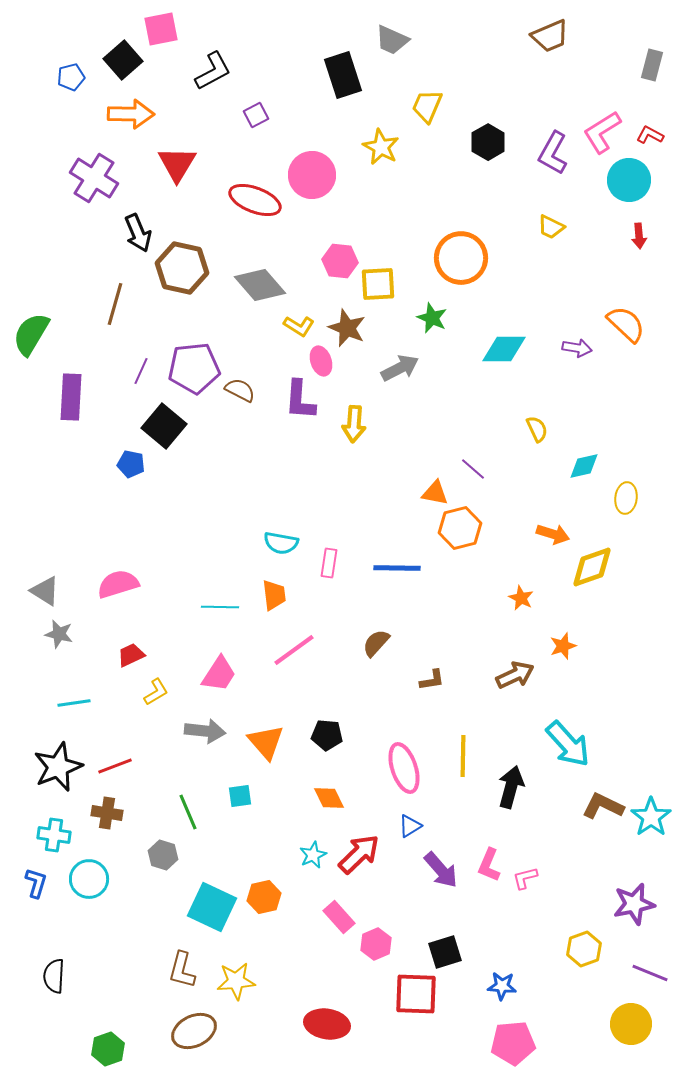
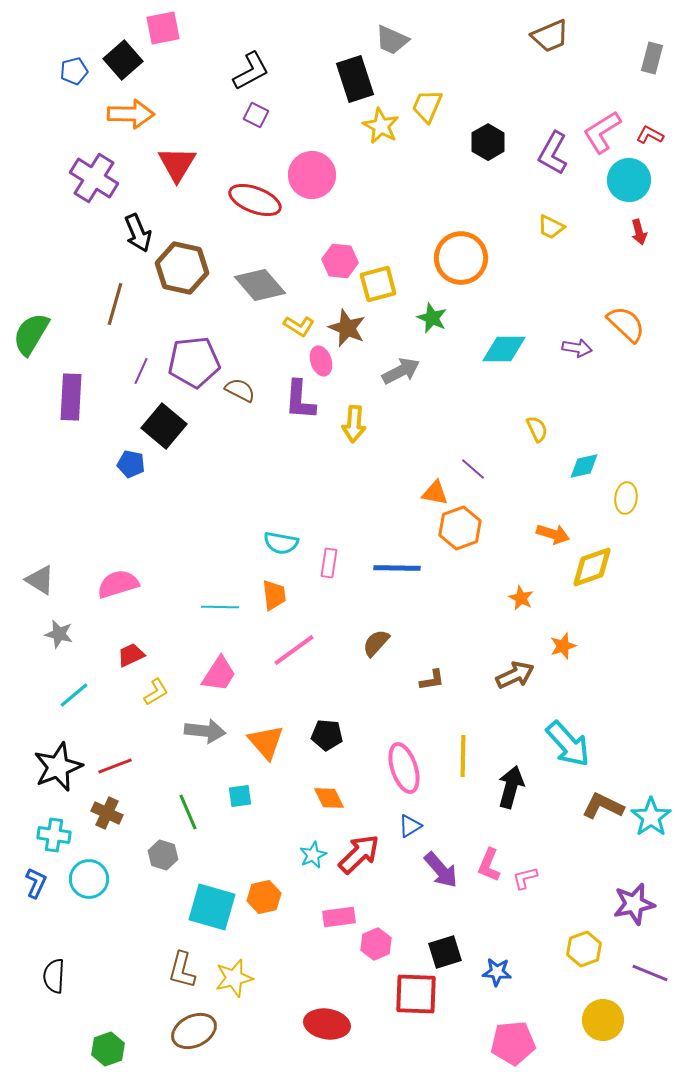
pink square at (161, 29): moved 2 px right, 1 px up
gray rectangle at (652, 65): moved 7 px up
black L-shape at (213, 71): moved 38 px right
black rectangle at (343, 75): moved 12 px right, 4 px down
blue pentagon at (71, 77): moved 3 px right, 6 px up
purple square at (256, 115): rotated 35 degrees counterclockwise
yellow star at (381, 147): moved 21 px up
red arrow at (639, 236): moved 4 px up; rotated 10 degrees counterclockwise
yellow square at (378, 284): rotated 12 degrees counterclockwise
purple pentagon at (194, 368): moved 6 px up
gray arrow at (400, 368): moved 1 px right, 3 px down
orange hexagon at (460, 528): rotated 6 degrees counterclockwise
gray triangle at (45, 591): moved 5 px left, 11 px up
cyan line at (74, 703): moved 8 px up; rotated 32 degrees counterclockwise
brown cross at (107, 813): rotated 16 degrees clockwise
blue L-shape at (36, 883): rotated 8 degrees clockwise
cyan square at (212, 907): rotated 9 degrees counterclockwise
pink rectangle at (339, 917): rotated 56 degrees counterclockwise
yellow star at (236, 981): moved 2 px left, 3 px up; rotated 9 degrees counterclockwise
blue star at (502, 986): moved 5 px left, 14 px up
yellow circle at (631, 1024): moved 28 px left, 4 px up
